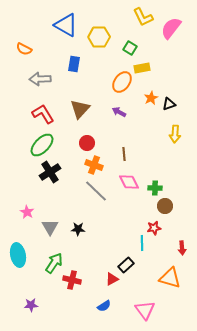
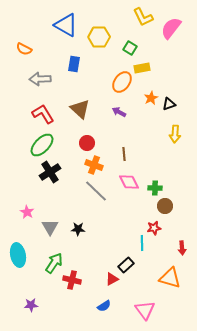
brown triangle: rotated 30 degrees counterclockwise
